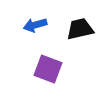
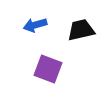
black trapezoid: moved 1 px right, 1 px down
